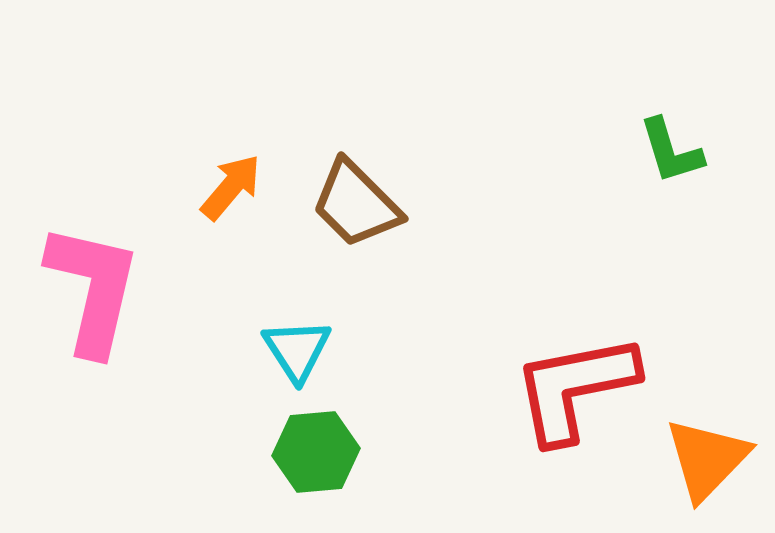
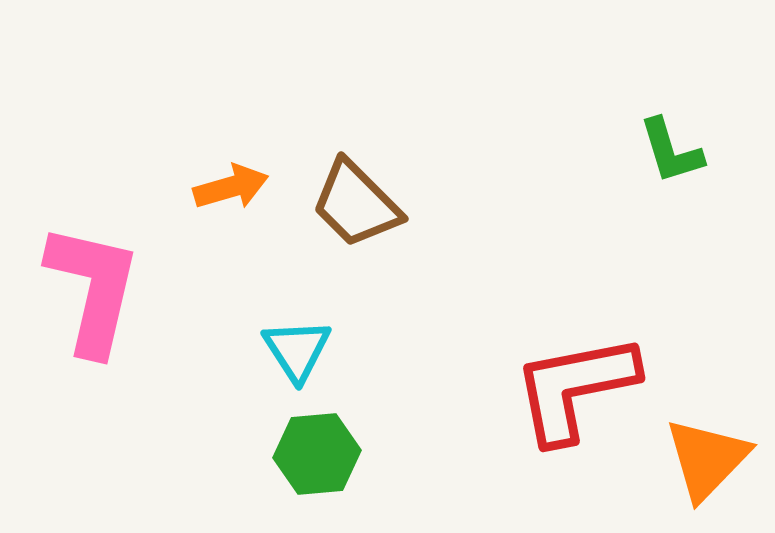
orange arrow: rotated 34 degrees clockwise
green hexagon: moved 1 px right, 2 px down
